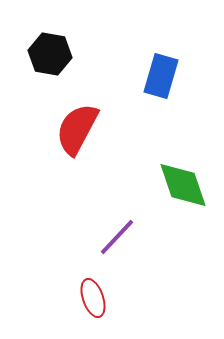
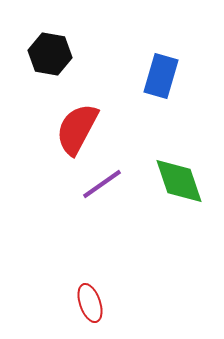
green diamond: moved 4 px left, 4 px up
purple line: moved 15 px left, 53 px up; rotated 12 degrees clockwise
red ellipse: moved 3 px left, 5 px down
